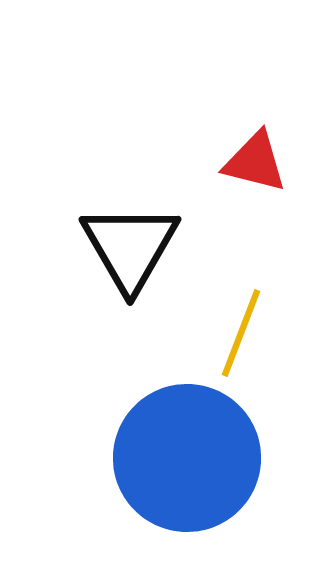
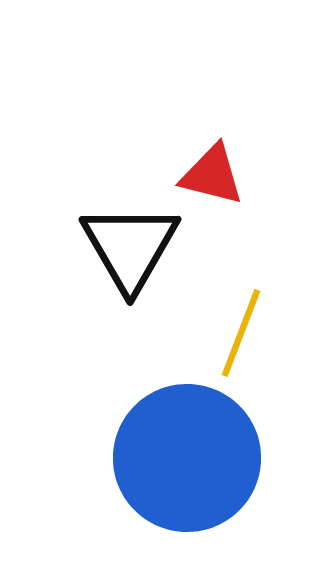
red triangle: moved 43 px left, 13 px down
